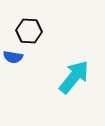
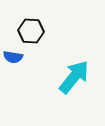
black hexagon: moved 2 px right
